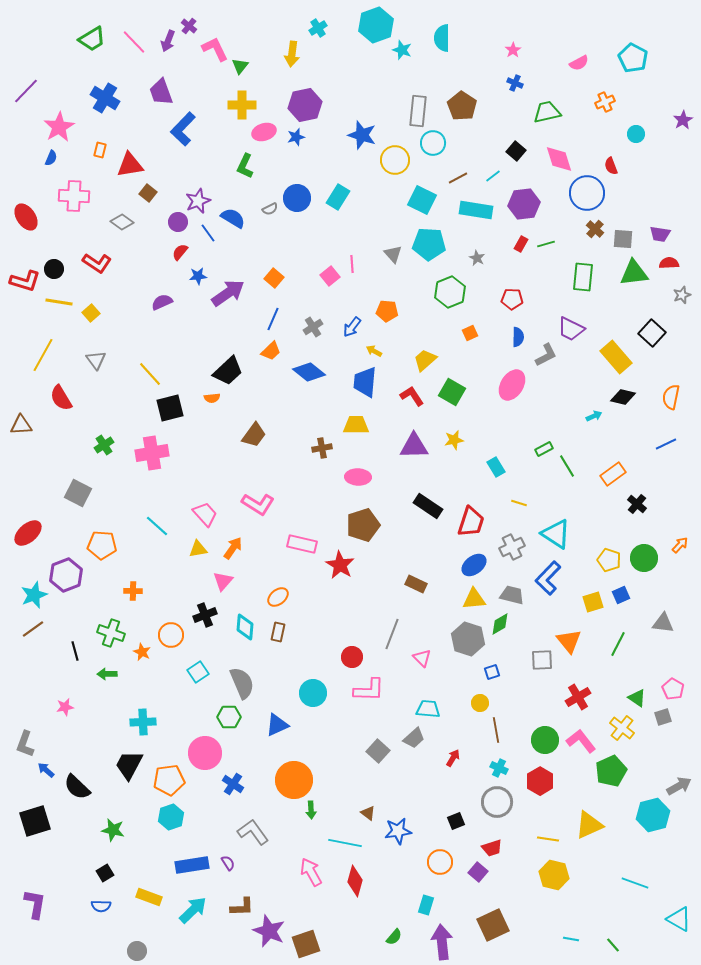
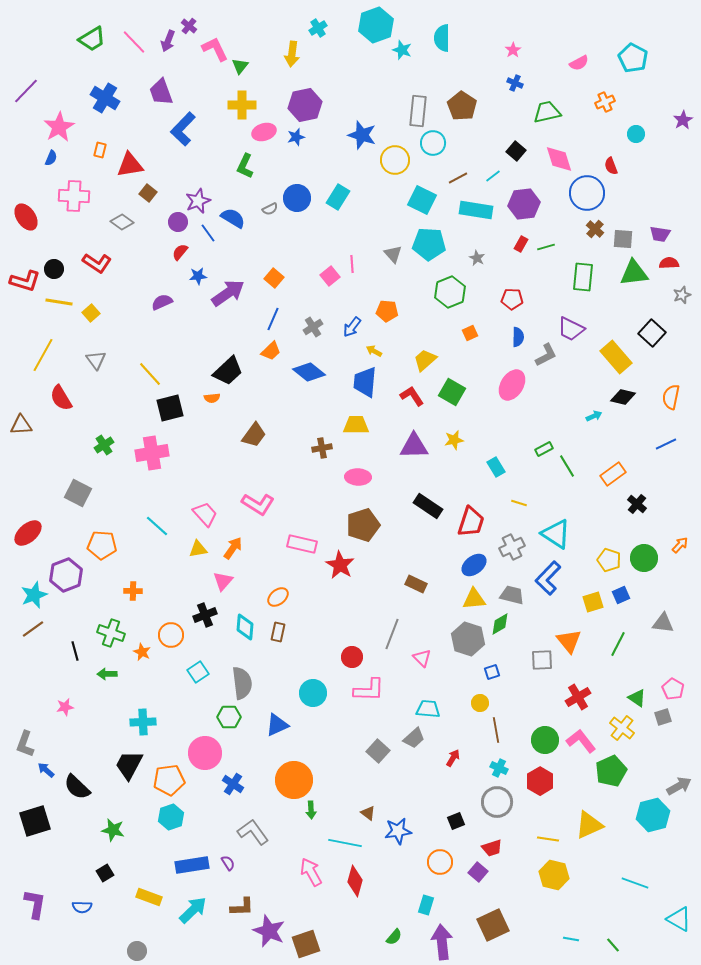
green line at (546, 244): moved 3 px down
gray semicircle at (242, 683): rotated 16 degrees clockwise
blue semicircle at (101, 906): moved 19 px left, 1 px down
